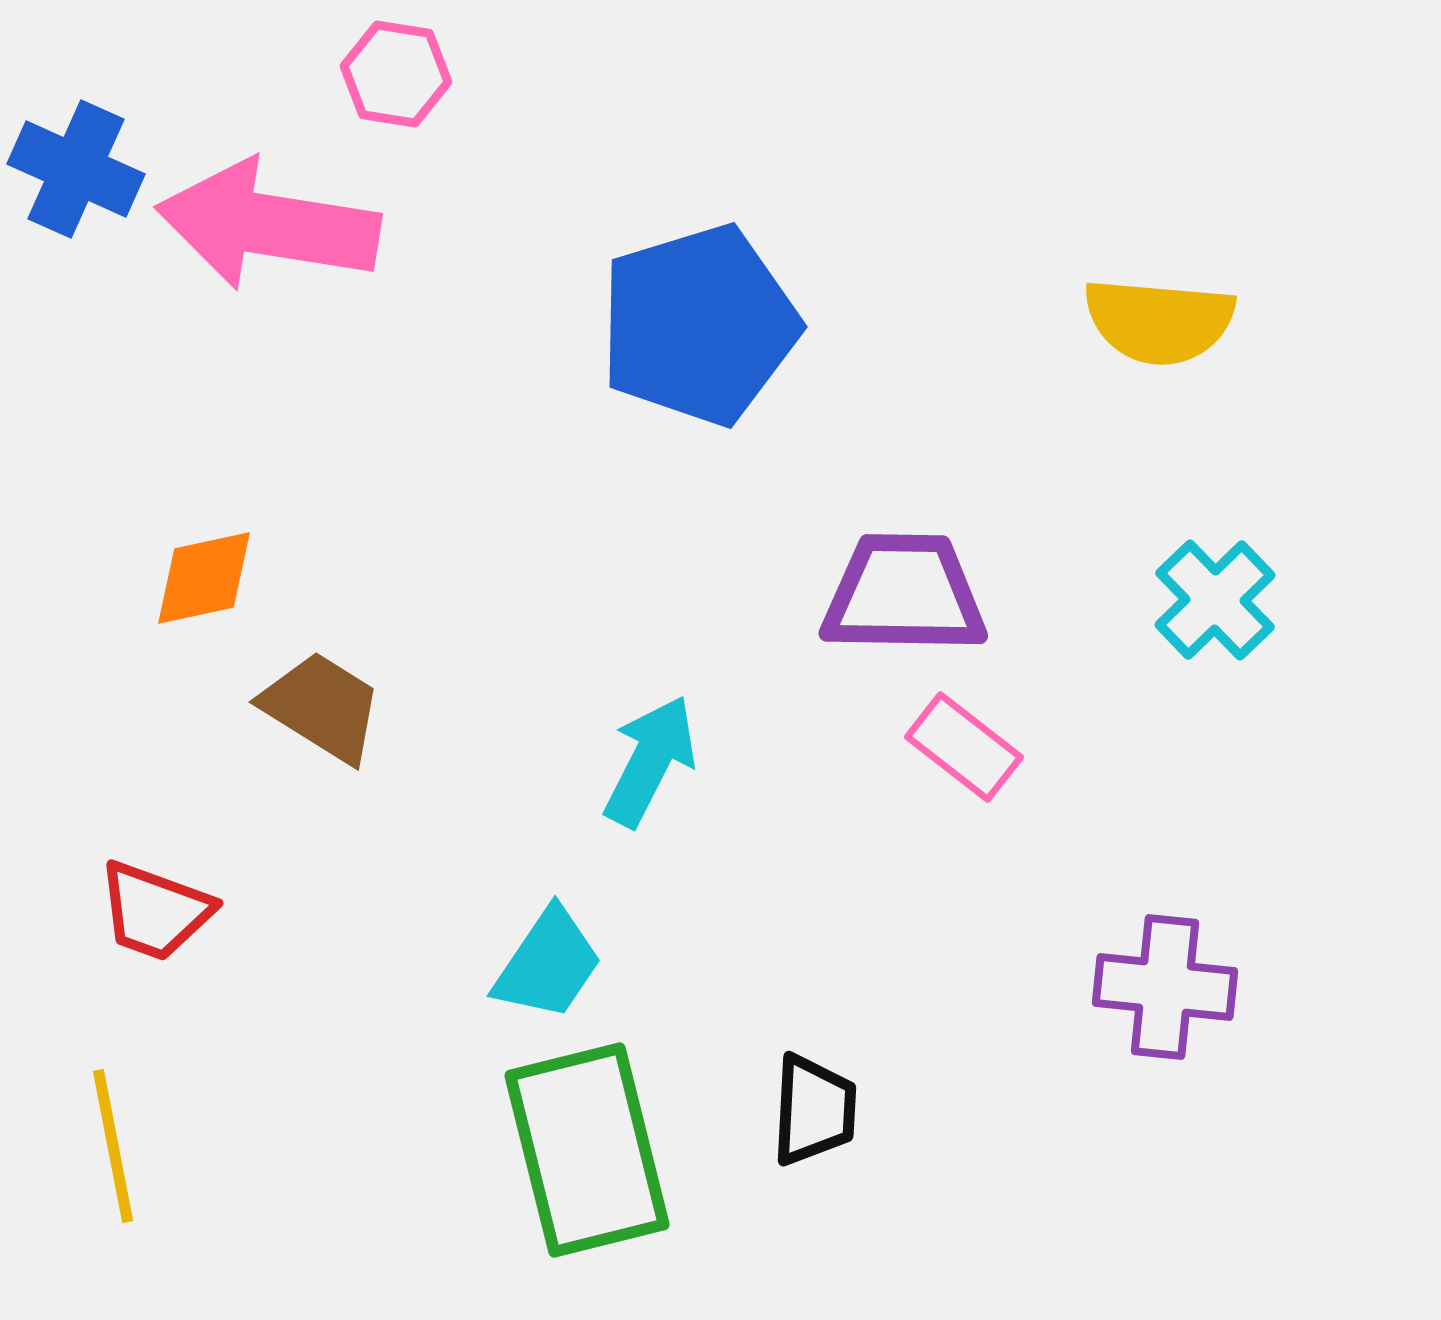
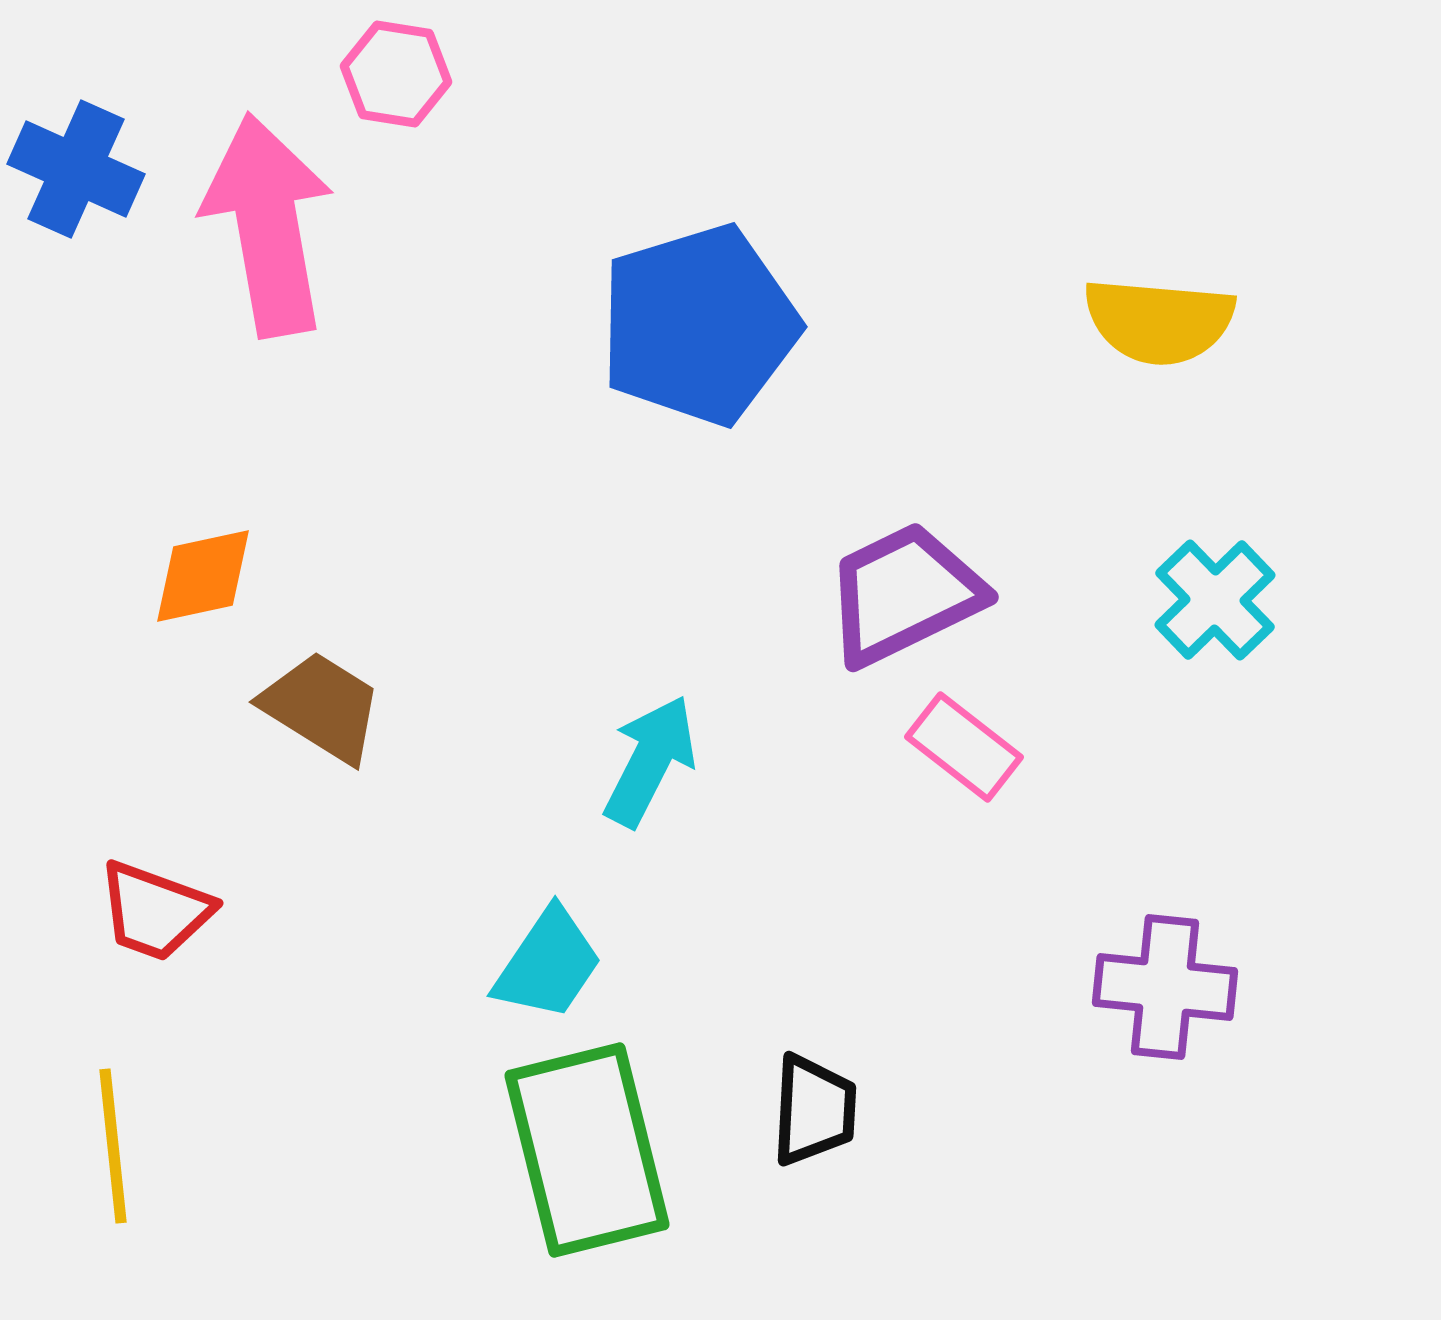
pink arrow: rotated 71 degrees clockwise
orange diamond: moved 1 px left, 2 px up
purple trapezoid: rotated 27 degrees counterclockwise
yellow line: rotated 5 degrees clockwise
